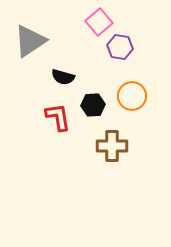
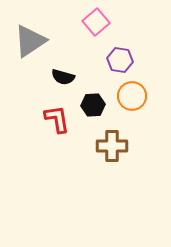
pink square: moved 3 px left
purple hexagon: moved 13 px down
red L-shape: moved 1 px left, 2 px down
